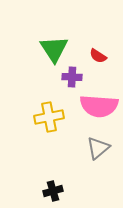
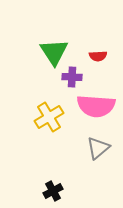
green triangle: moved 3 px down
red semicircle: rotated 36 degrees counterclockwise
pink semicircle: moved 3 px left
yellow cross: rotated 20 degrees counterclockwise
black cross: rotated 12 degrees counterclockwise
